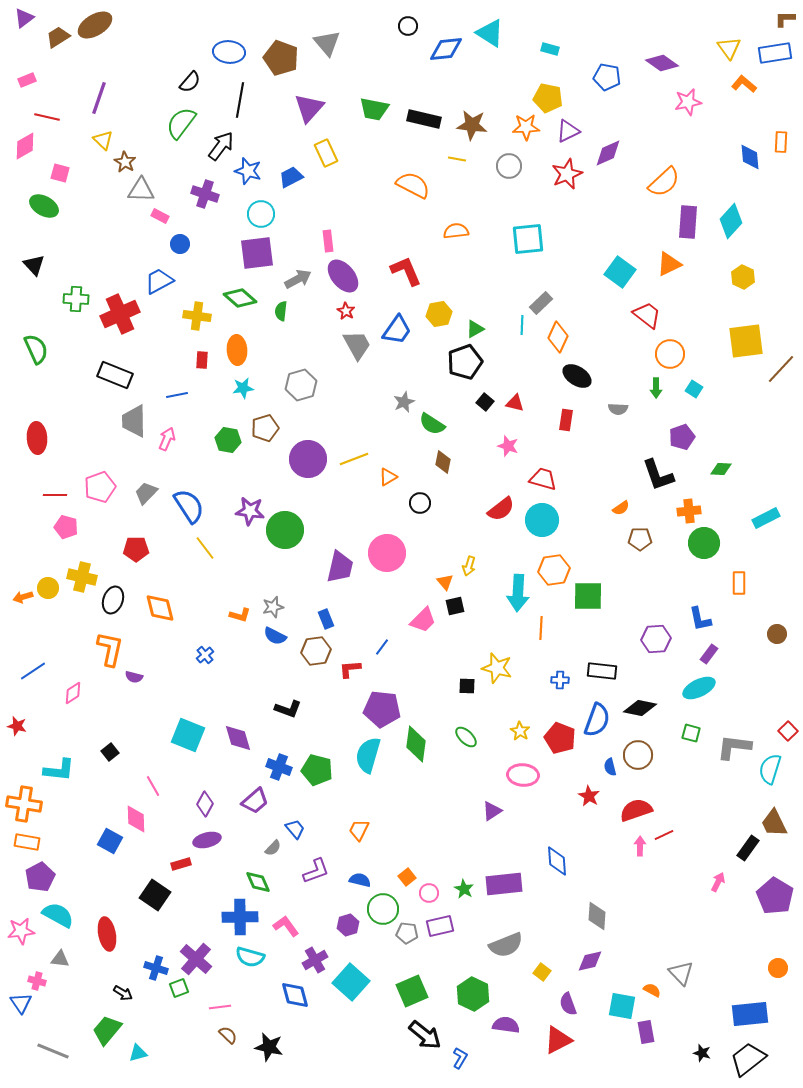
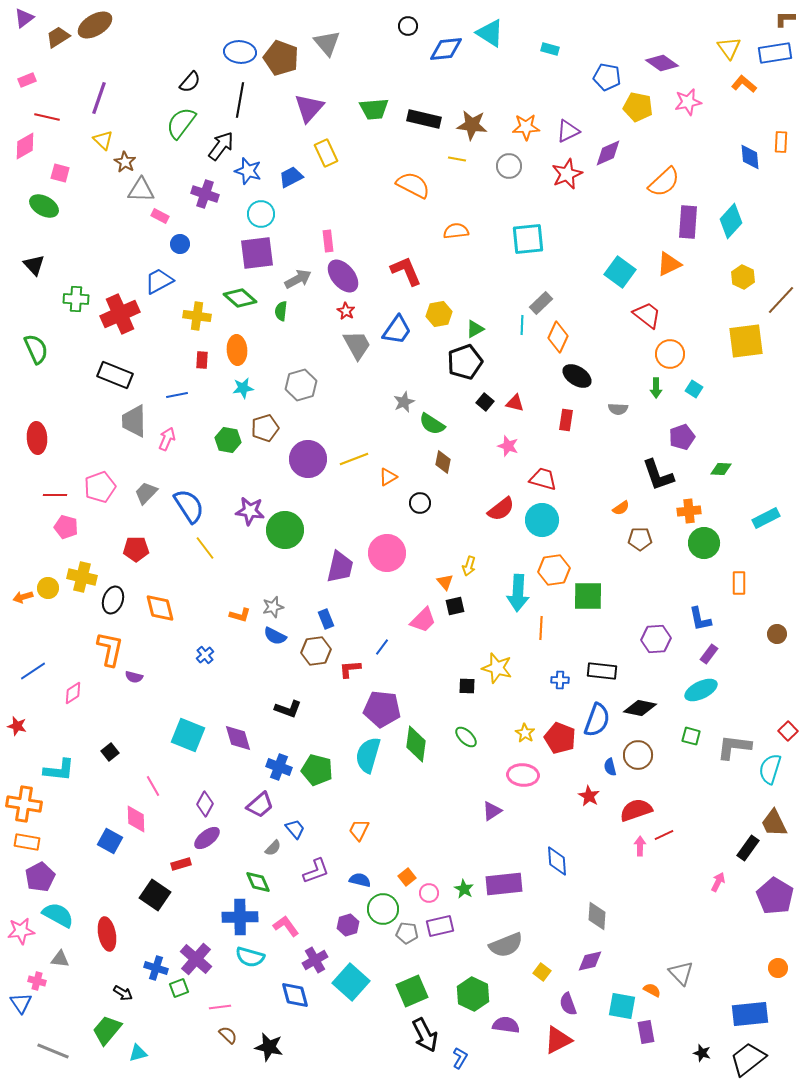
blue ellipse at (229, 52): moved 11 px right
yellow pentagon at (548, 98): moved 90 px right, 9 px down
green trapezoid at (374, 109): rotated 16 degrees counterclockwise
brown line at (781, 369): moved 69 px up
cyan ellipse at (699, 688): moved 2 px right, 2 px down
yellow star at (520, 731): moved 5 px right, 2 px down
green square at (691, 733): moved 3 px down
purple trapezoid at (255, 801): moved 5 px right, 4 px down
purple ellipse at (207, 840): moved 2 px up; rotated 24 degrees counterclockwise
black arrow at (425, 1035): rotated 24 degrees clockwise
